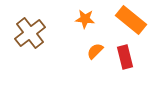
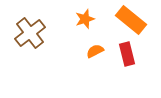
orange star: rotated 24 degrees counterclockwise
orange semicircle: rotated 18 degrees clockwise
red rectangle: moved 2 px right, 3 px up
